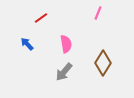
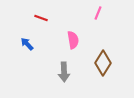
red line: rotated 56 degrees clockwise
pink semicircle: moved 7 px right, 4 px up
gray arrow: rotated 42 degrees counterclockwise
